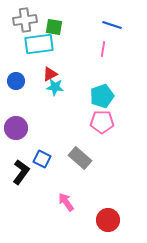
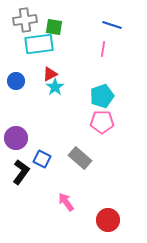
cyan star: rotated 30 degrees clockwise
purple circle: moved 10 px down
